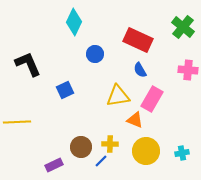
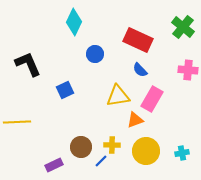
blue semicircle: rotated 14 degrees counterclockwise
orange triangle: rotated 42 degrees counterclockwise
yellow cross: moved 2 px right, 1 px down
